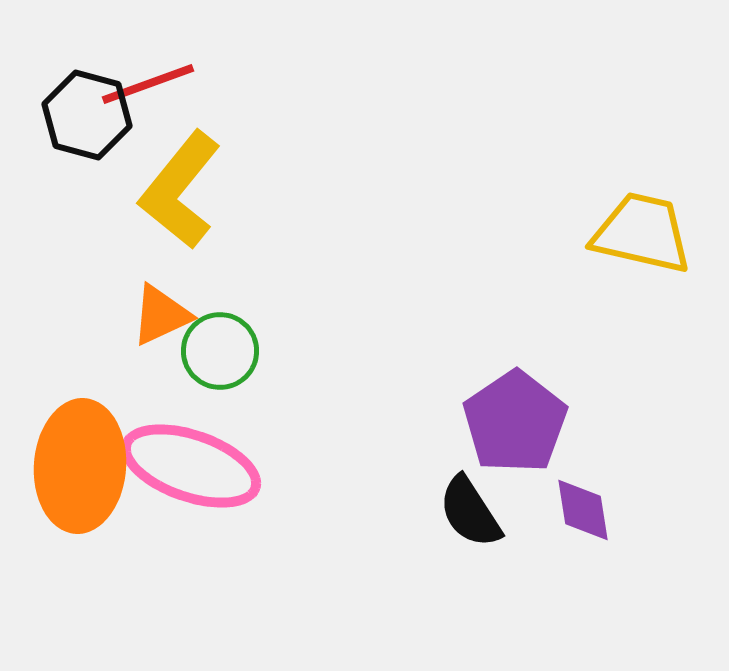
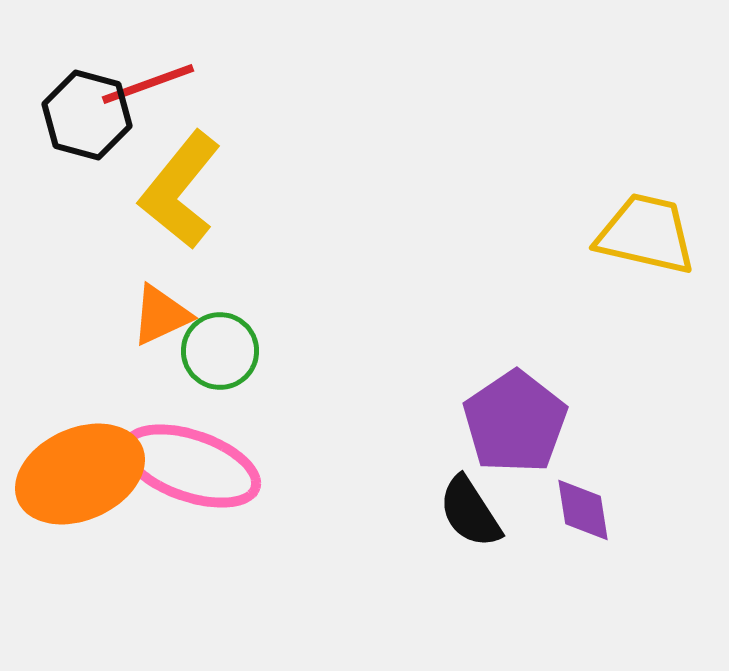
yellow trapezoid: moved 4 px right, 1 px down
orange ellipse: moved 8 px down; rotated 62 degrees clockwise
